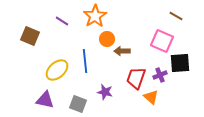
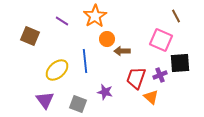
brown line: rotated 32 degrees clockwise
pink square: moved 1 px left, 1 px up
purple triangle: rotated 42 degrees clockwise
